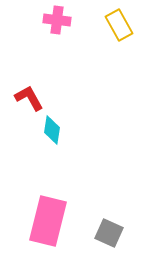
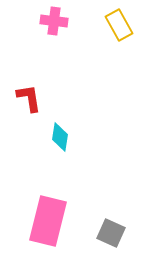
pink cross: moved 3 px left, 1 px down
red L-shape: rotated 20 degrees clockwise
cyan diamond: moved 8 px right, 7 px down
gray square: moved 2 px right
